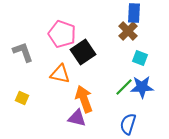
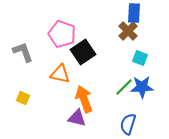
yellow square: moved 1 px right
